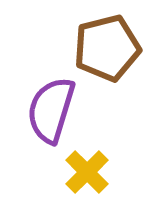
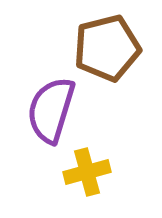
yellow cross: rotated 30 degrees clockwise
